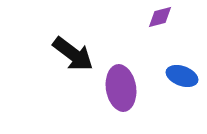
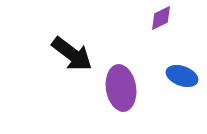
purple diamond: moved 1 px right, 1 px down; rotated 12 degrees counterclockwise
black arrow: moved 1 px left
